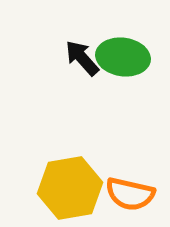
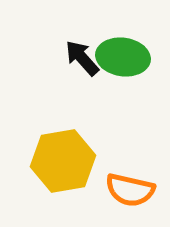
yellow hexagon: moved 7 px left, 27 px up
orange semicircle: moved 4 px up
